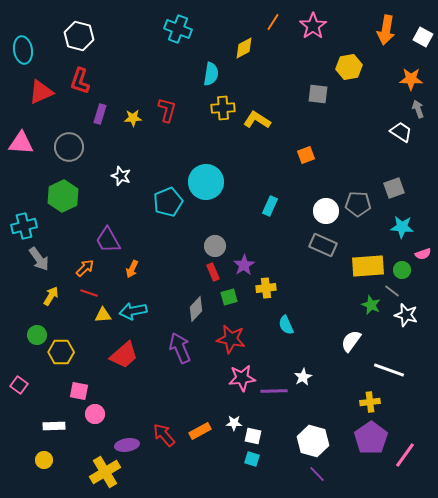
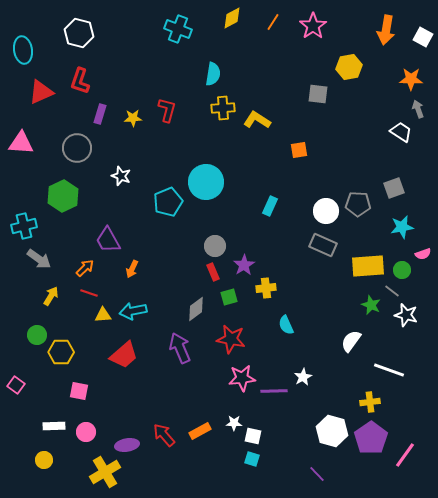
white hexagon at (79, 36): moved 3 px up
yellow diamond at (244, 48): moved 12 px left, 30 px up
cyan semicircle at (211, 74): moved 2 px right
gray circle at (69, 147): moved 8 px right, 1 px down
orange square at (306, 155): moved 7 px left, 5 px up; rotated 12 degrees clockwise
cyan star at (402, 227): rotated 15 degrees counterclockwise
gray arrow at (39, 259): rotated 20 degrees counterclockwise
gray diamond at (196, 309): rotated 10 degrees clockwise
pink square at (19, 385): moved 3 px left
pink circle at (95, 414): moved 9 px left, 18 px down
white hexagon at (313, 441): moved 19 px right, 10 px up
